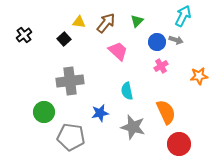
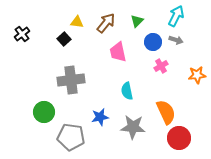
cyan arrow: moved 7 px left
yellow triangle: moved 2 px left
black cross: moved 2 px left, 1 px up
blue circle: moved 4 px left
pink trapezoid: moved 1 px down; rotated 145 degrees counterclockwise
orange star: moved 2 px left, 1 px up
gray cross: moved 1 px right, 1 px up
blue star: moved 4 px down
gray star: rotated 10 degrees counterclockwise
red circle: moved 6 px up
